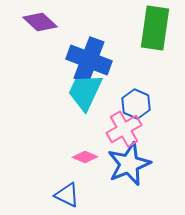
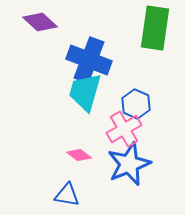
cyan trapezoid: rotated 9 degrees counterclockwise
pink diamond: moved 6 px left, 2 px up; rotated 15 degrees clockwise
blue triangle: rotated 16 degrees counterclockwise
